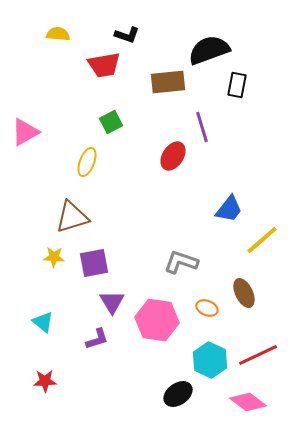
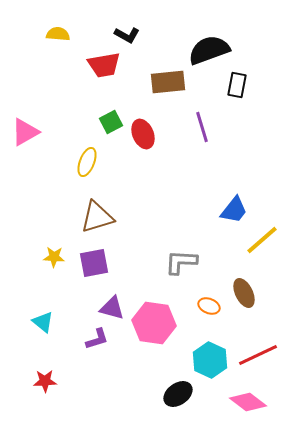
black L-shape: rotated 10 degrees clockwise
red ellipse: moved 30 px left, 22 px up; rotated 56 degrees counterclockwise
blue trapezoid: moved 5 px right, 1 px down
brown triangle: moved 25 px right
gray L-shape: rotated 16 degrees counterclockwise
purple triangle: moved 6 px down; rotated 44 degrees counterclockwise
orange ellipse: moved 2 px right, 2 px up
pink hexagon: moved 3 px left, 3 px down
